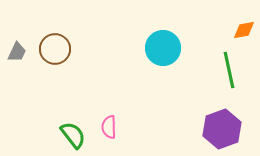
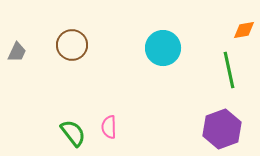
brown circle: moved 17 px right, 4 px up
green semicircle: moved 2 px up
